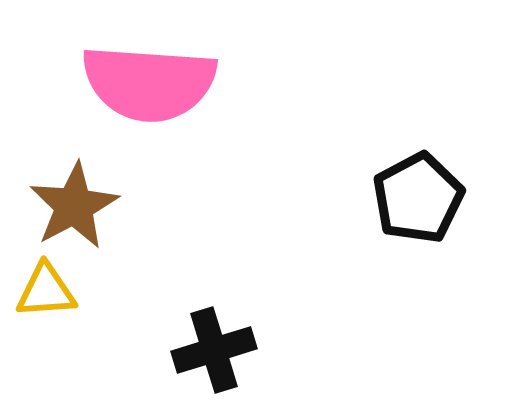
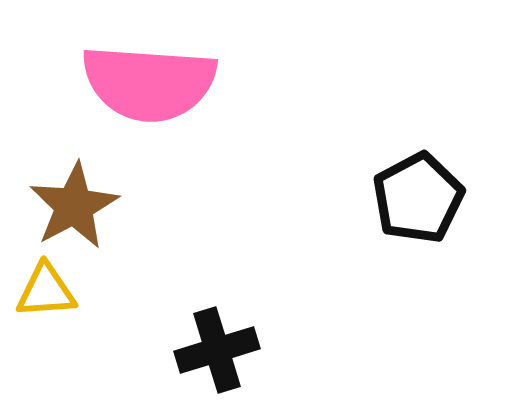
black cross: moved 3 px right
